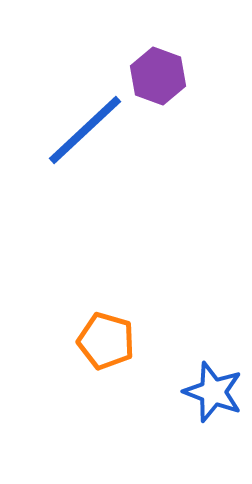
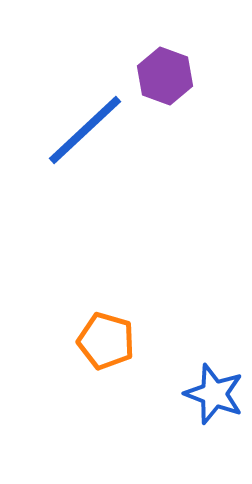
purple hexagon: moved 7 px right
blue star: moved 1 px right, 2 px down
